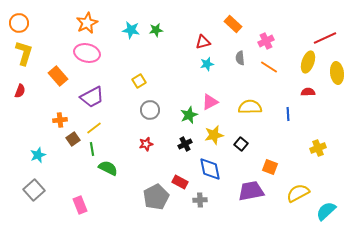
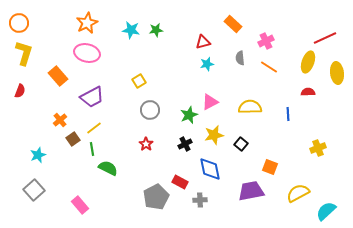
orange cross at (60, 120): rotated 32 degrees counterclockwise
red star at (146, 144): rotated 24 degrees counterclockwise
pink rectangle at (80, 205): rotated 18 degrees counterclockwise
